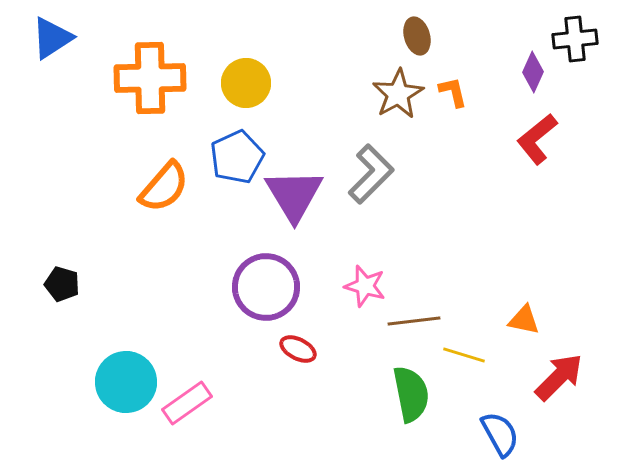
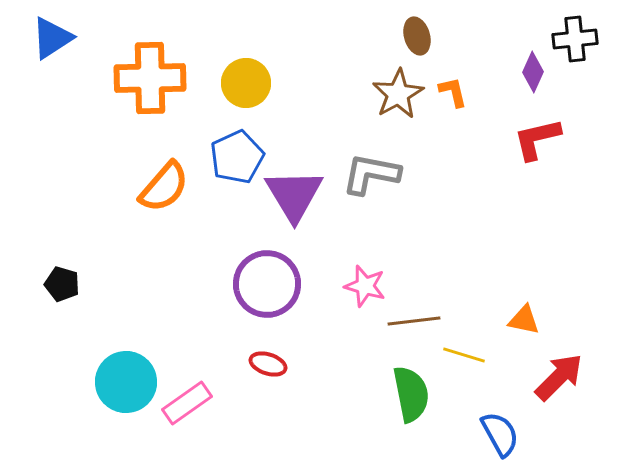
red L-shape: rotated 26 degrees clockwise
gray L-shape: rotated 124 degrees counterclockwise
purple circle: moved 1 px right, 3 px up
red ellipse: moved 30 px left, 15 px down; rotated 9 degrees counterclockwise
